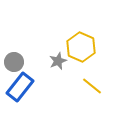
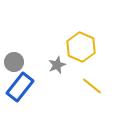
gray star: moved 1 px left, 4 px down
